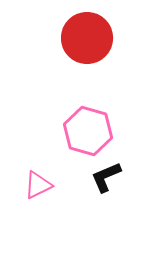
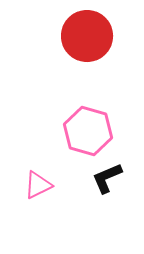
red circle: moved 2 px up
black L-shape: moved 1 px right, 1 px down
